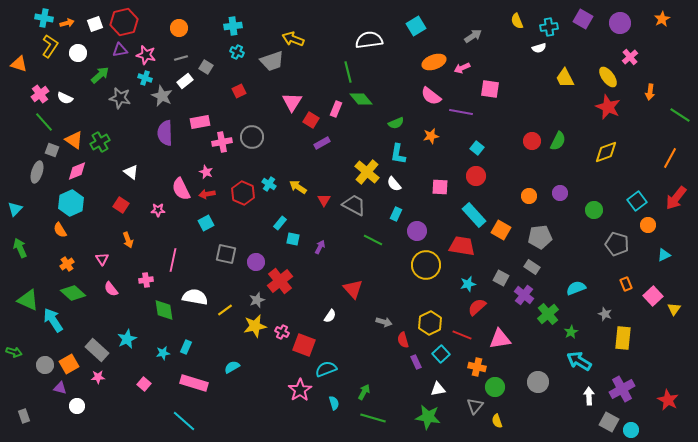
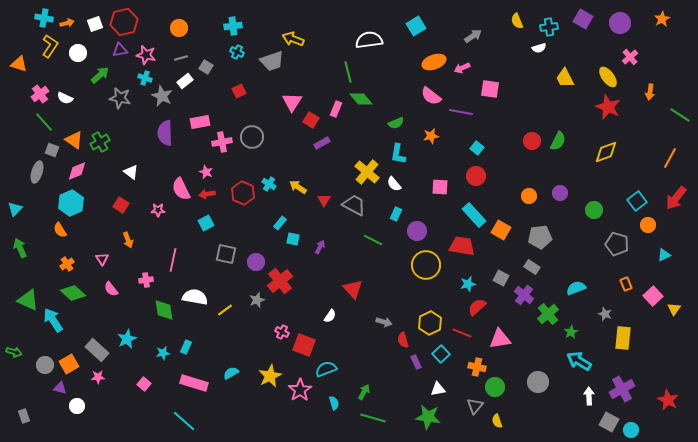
yellow star at (255, 326): moved 15 px right, 50 px down; rotated 15 degrees counterclockwise
red line at (462, 335): moved 2 px up
cyan semicircle at (232, 367): moved 1 px left, 6 px down
